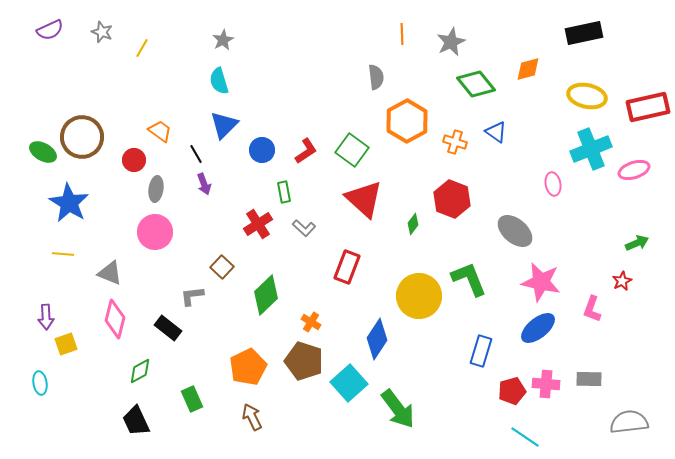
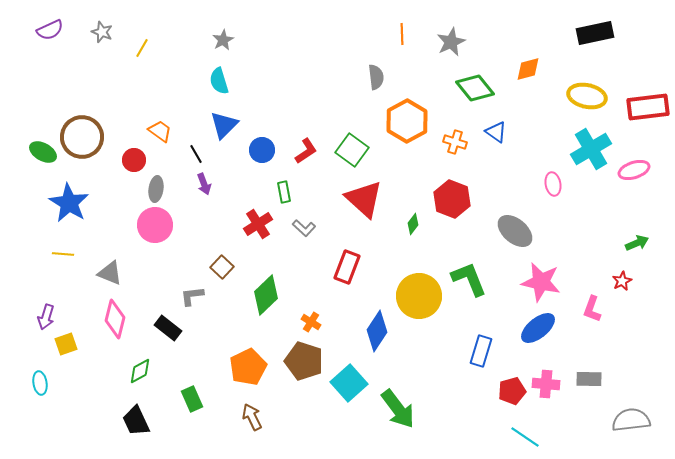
black rectangle at (584, 33): moved 11 px right
green diamond at (476, 84): moved 1 px left, 4 px down
red rectangle at (648, 107): rotated 6 degrees clockwise
cyan cross at (591, 149): rotated 9 degrees counterclockwise
pink circle at (155, 232): moved 7 px up
purple arrow at (46, 317): rotated 20 degrees clockwise
blue diamond at (377, 339): moved 8 px up
gray semicircle at (629, 422): moved 2 px right, 2 px up
